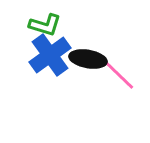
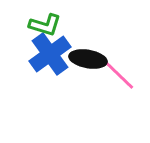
blue cross: moved 1 px up
